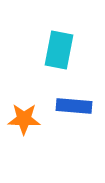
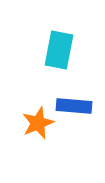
orange star: moved 14 px right, 4 px down; rotated 24 degrees counterclockwise
